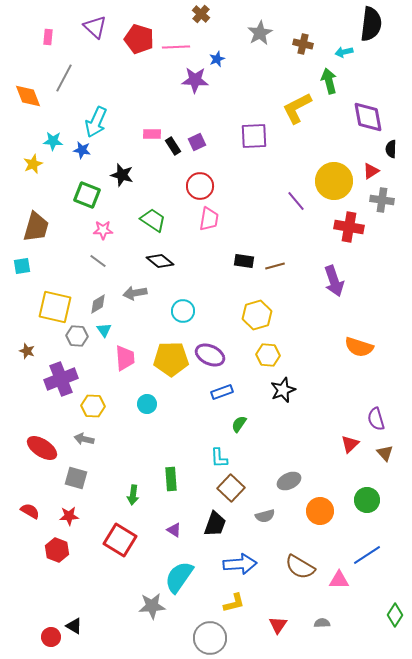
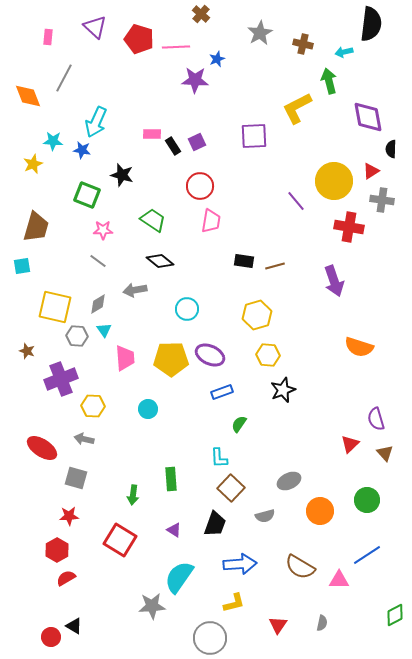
pink trapezoid at (209, 219): moved 2 px right, 2 px down
gray arrow at (135, 293): moved 3 px up
cyan circle at (183, 311): moved 4 px right, 2 px up
cyan circle at (147, 404): moved 1 px right, 5 px down
red semicircle at (30, 511): moved 36 px right, 67 px down; rotated 60 degrees counterclockwise
red hexagon at (57, 550): rotated 10 degrees clockwise
green diamond at (395, 615): rotated 30 degrees clockwise
gray semicircle at (322, 623): rotated 105 degrees clockwise
